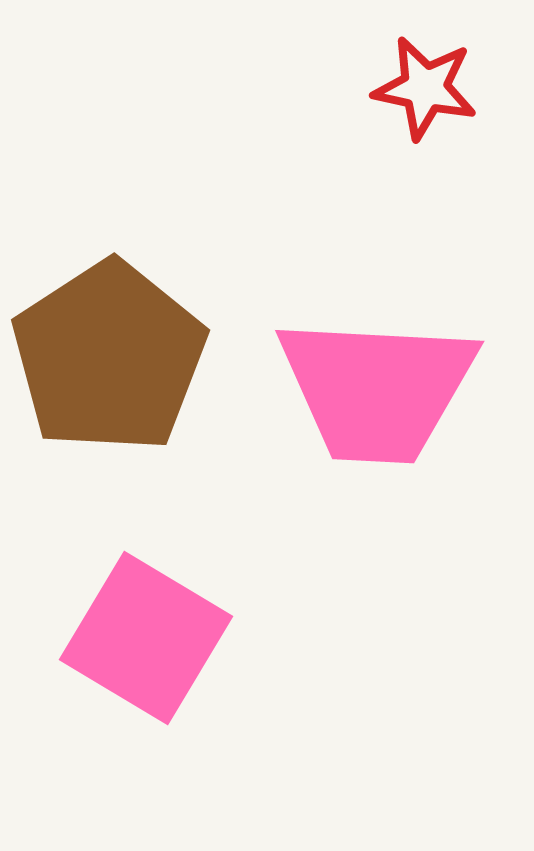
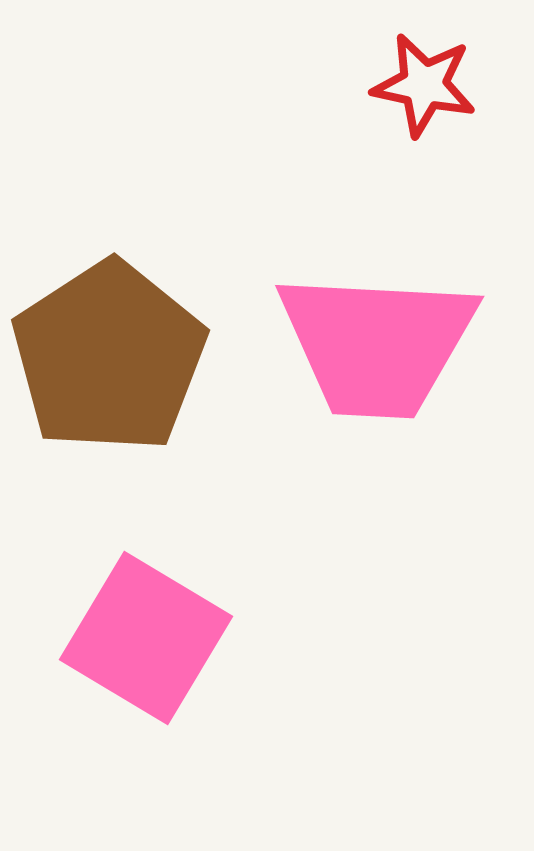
red star: moved 1 px left, 3 px up
pink trapezoid: moved 45 px up
